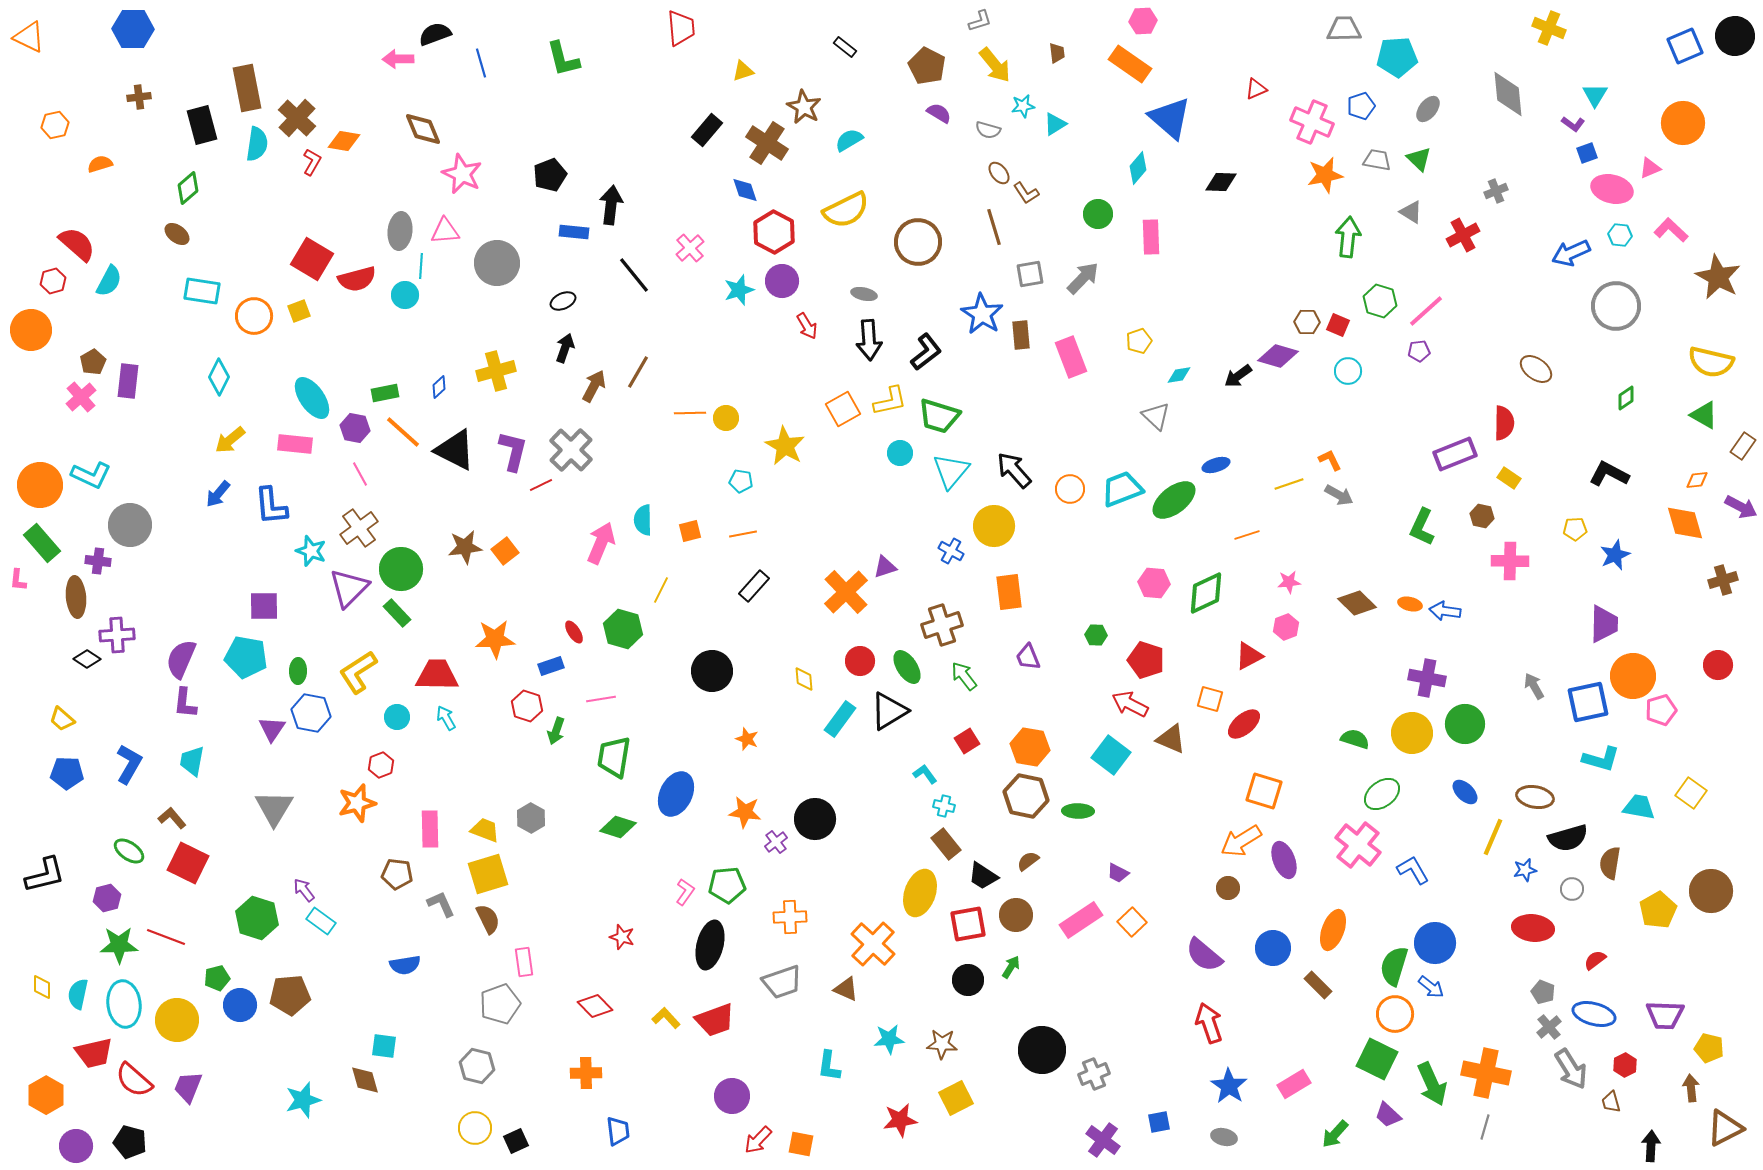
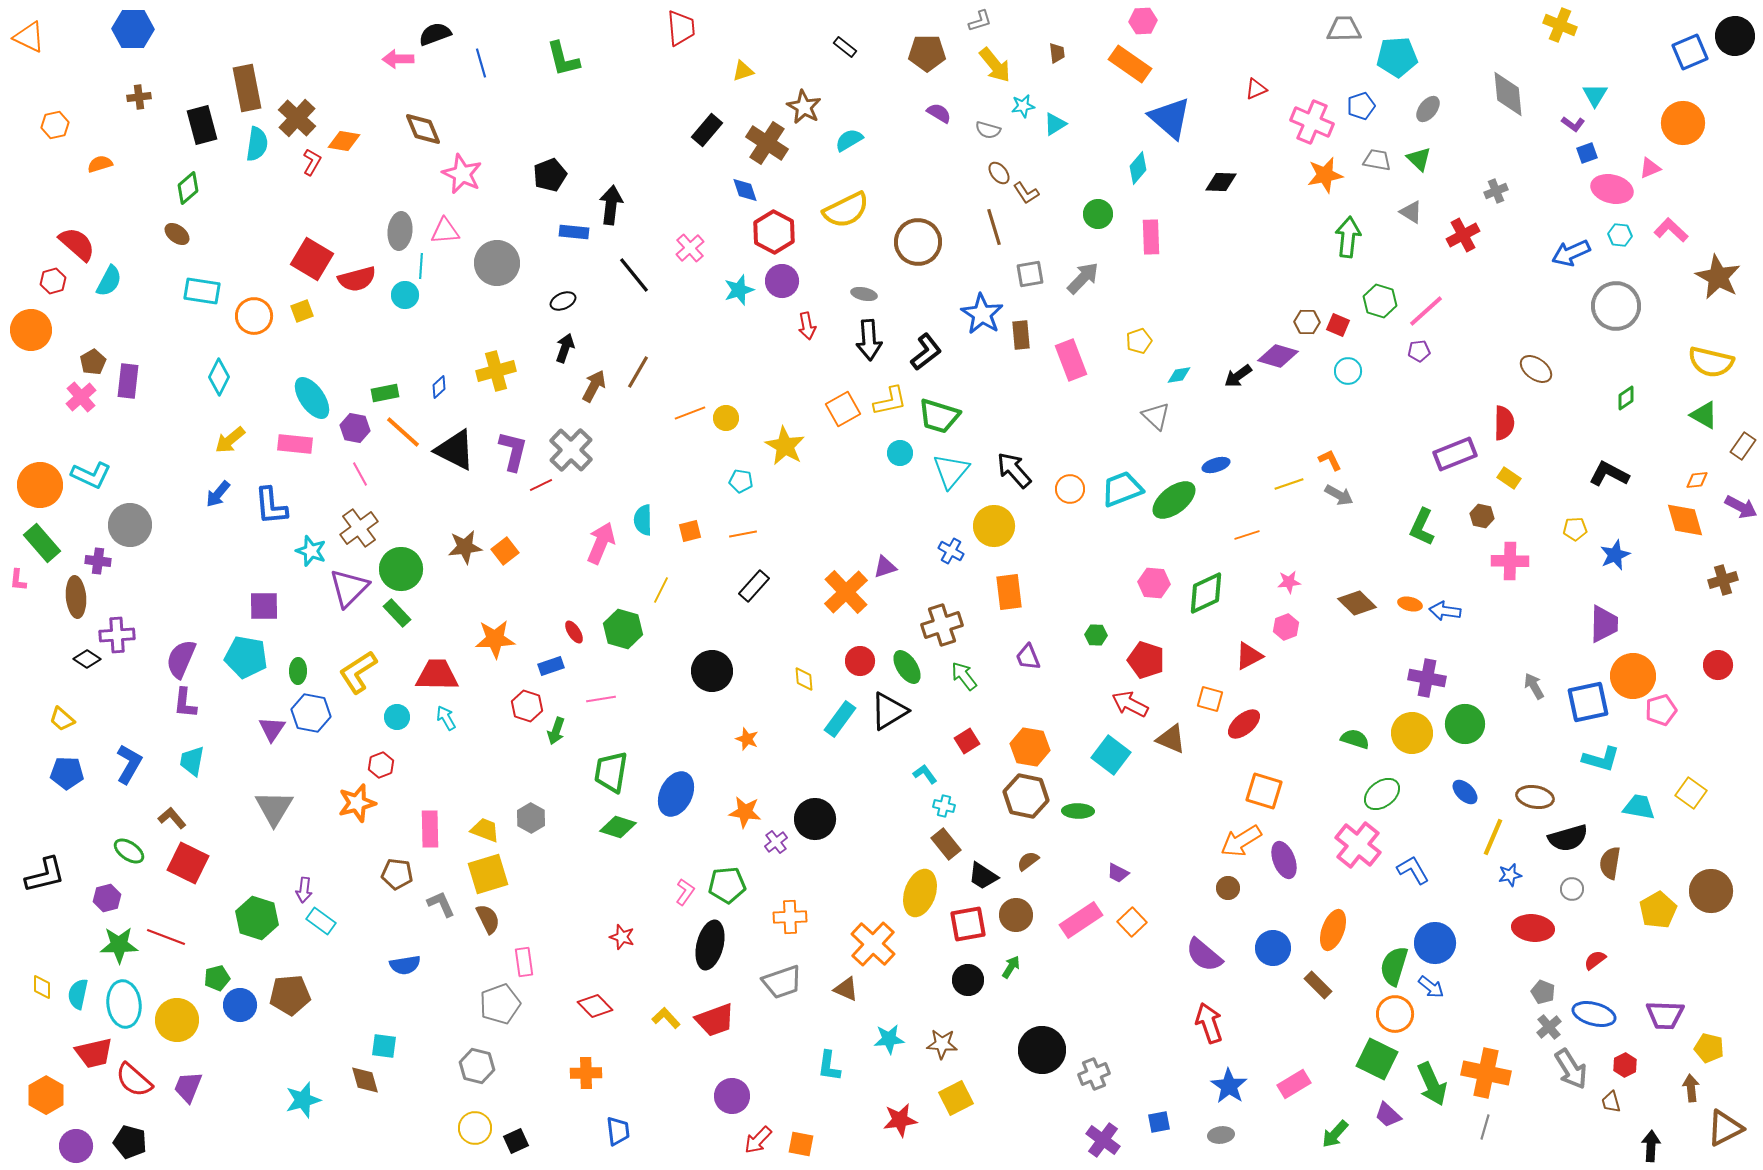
yellow cross at (1549, 28): moved 11 px right, 3 px up
blue square at (1685, 46): moved 5 px right, 6 px down
brown pentagon at (927, 66): moved 13 px up; rotated 27 degrees counterclockwise
yellow square at (299, 311): moved 3 px right
red arrow at (807, 326): rotated 20 degrees clockwise
pink rectangle at (1071, 357): moved 3 px down
orange line at (690, 413): rotated 20 degrees counterclockwise
orange diamond at (1685, 523): moved 3 px up
green trapezoid at (614, 757): moved 3 px left, 15 px down
blue star at (1525, 870): moved 15 px left, 5 px down
purple arrow at (304, 890): rotated 135 degrees counterclockwise
gray ellipse at (1224, 1137): moved 3 px left, 2 px up; rotated 20 degrees counterclockwise
